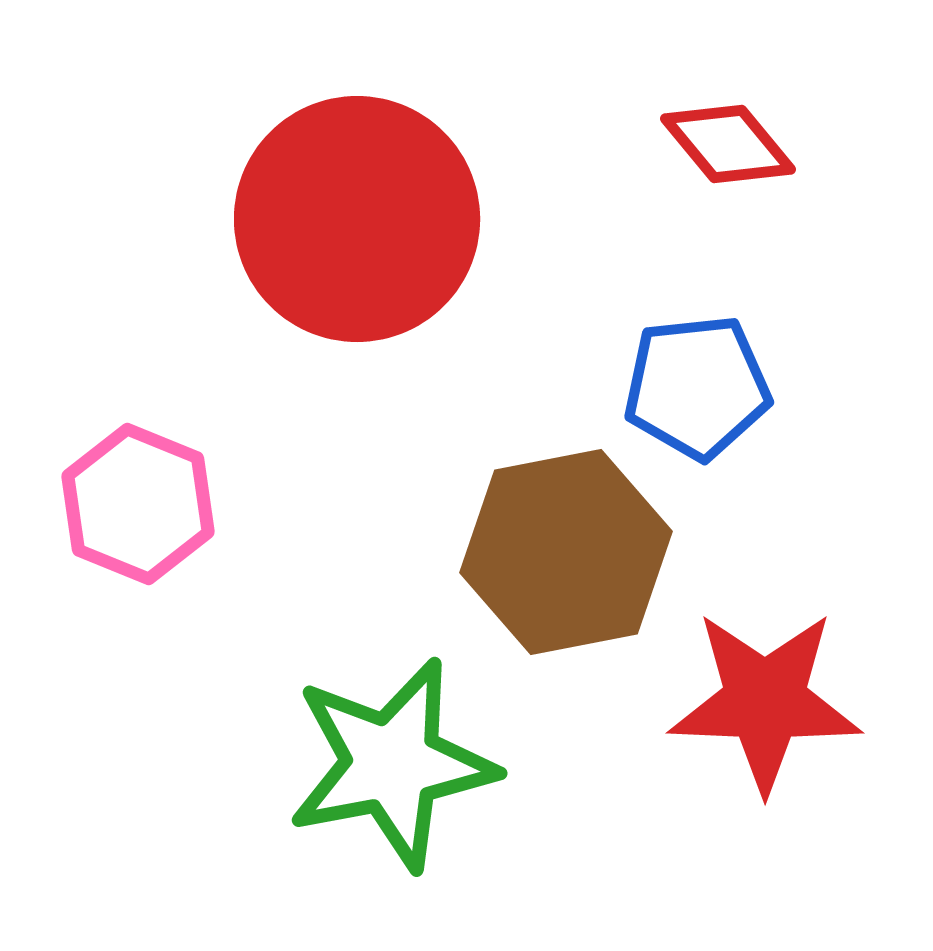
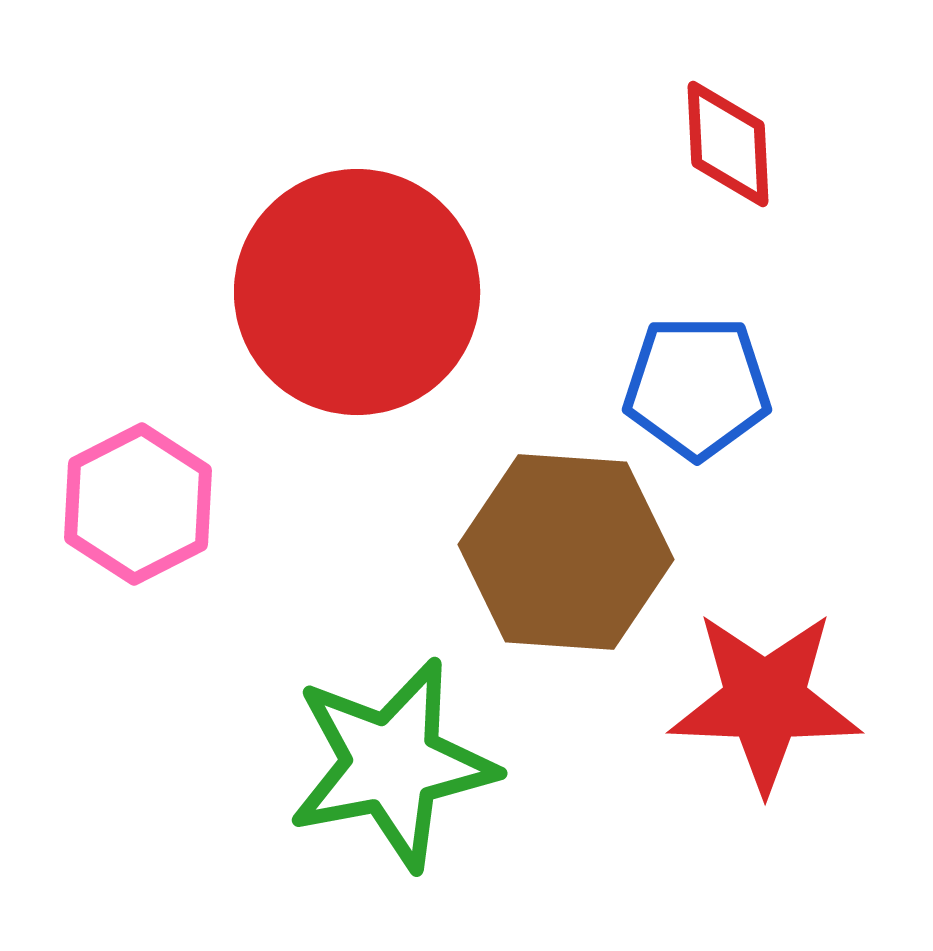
red diamond: rotated 37 degrees clockwise
red circle: moved 73 px down
blue pentagon: rotated 6 degrees clockwise
pink hexagon: rotated 11 degrees clockwise
brown hexagon: rotated 15 degrees clockwise
